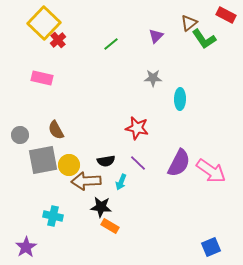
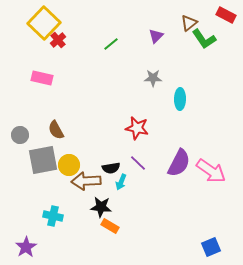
black semicircle: moved 5 px right, 7 px down
